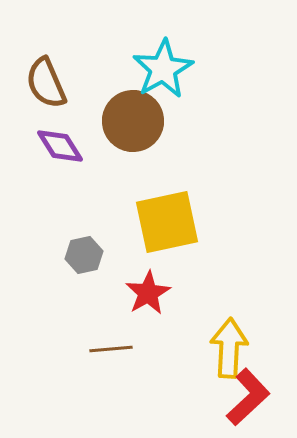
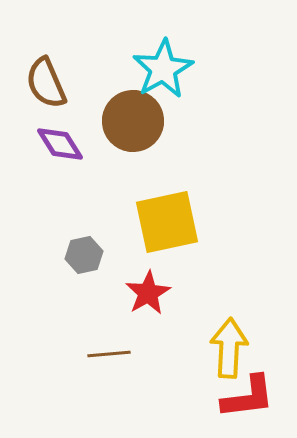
purple diamond: moved 2 px up
brown line: moved 2 px left, 5 px down
red L-shape: rotated 36 degrees clockwise
